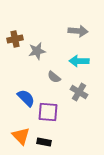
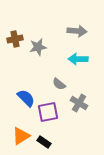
gray arrow: moved 1 px left
gray star: moved 1 px right, 4 px up
cyan arrow: moved 1 px left, 2 px up
gray semicircle: moved 5 px right, 7 px down
gray cross: moved 11 px down
purple square: rotated 15 degrees counterclockwise
orange triangle: rotated 42 degrees clockwise
black rectangle: rotated 24 degrees clockwise
